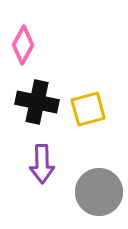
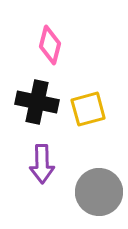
pink diamond: moved 27 px right; rotated 15 degrees counterclockwise
